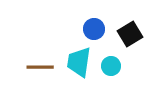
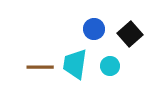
black square: rotated 10 degrees counterclockwise
cyan trapezoid: moved 4 px left, 2 px down
cyan circle: moved 1 px left
